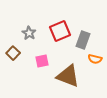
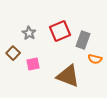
pink square: moved 9 px left, 3 px down
